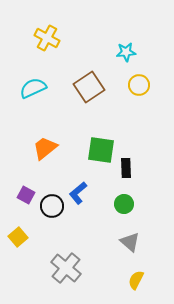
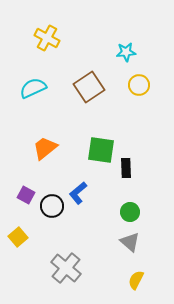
green circle: moved 6 px right, 8 px down
